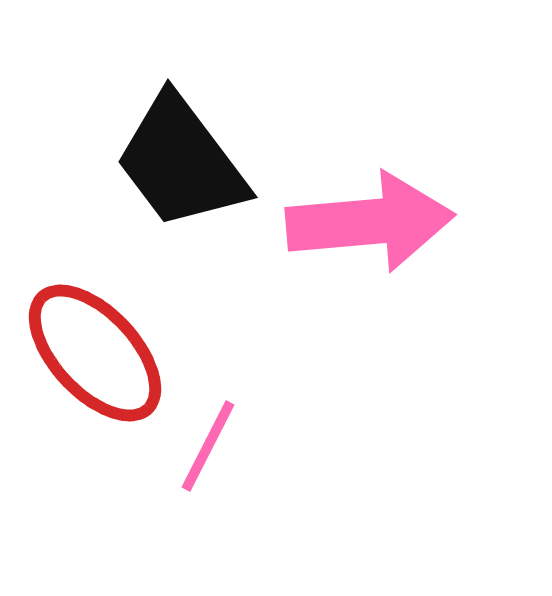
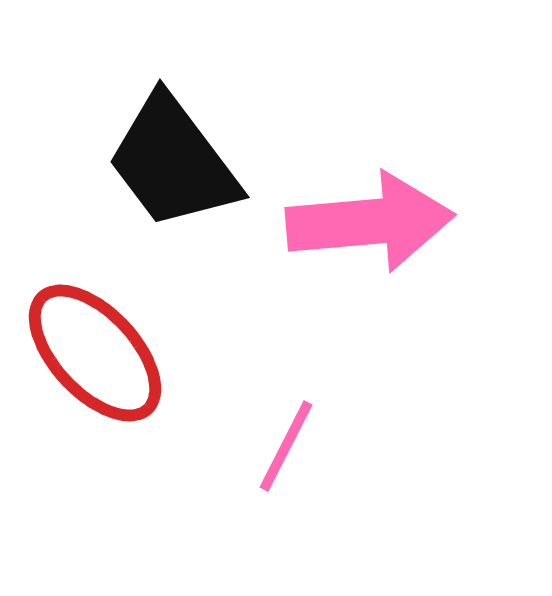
black trapezoid: moved 8 px left
pink line: moved 78 px right
